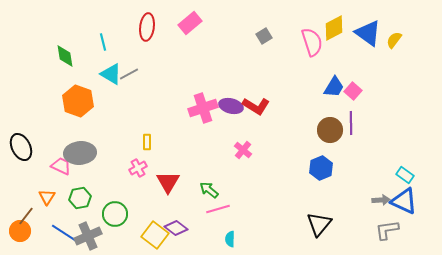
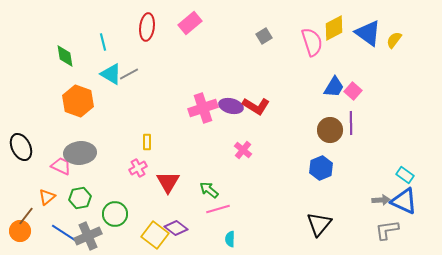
orange triangle at (47, 197): rotated 18 degrees clockwise
